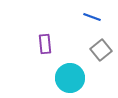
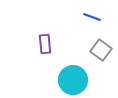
gray square: rotated 15 degrees counterclockwise
cyan circle: moved 3 px right, 2 px down
